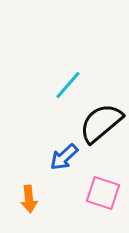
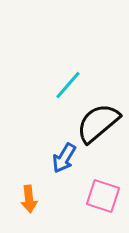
black semicircle: moved 3 px left
blue arrow: moved 1 px down; rotated 16 degrees counterclockwise
pink square: moved 3 px down
